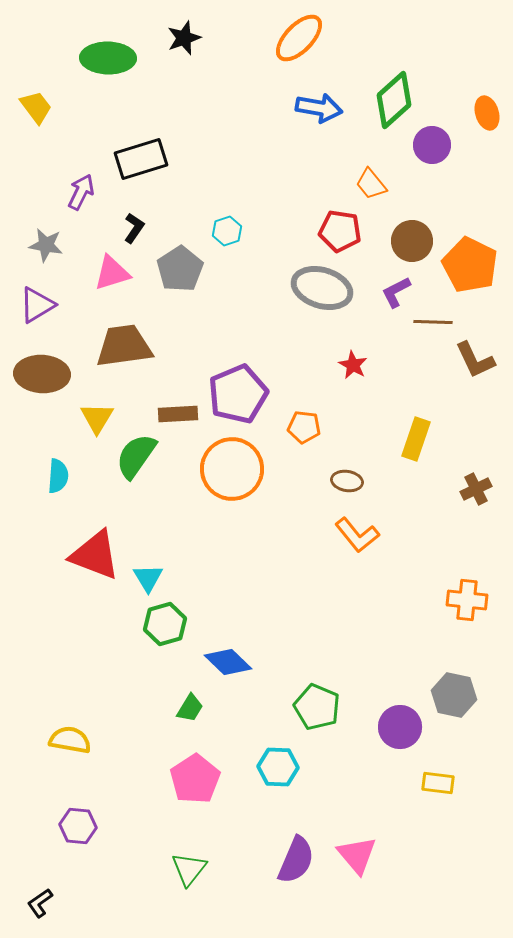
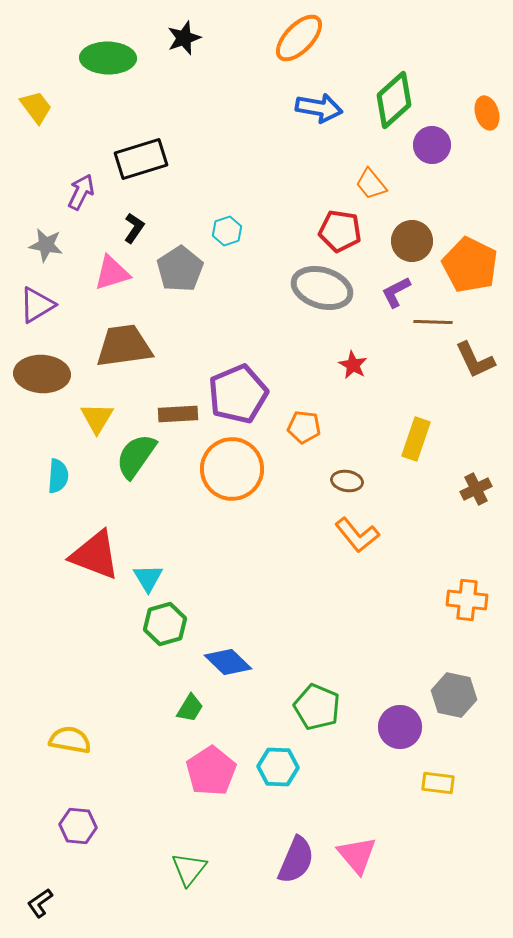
pink pentagon at (195, 779): moved 16 px right, 8 px up
